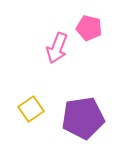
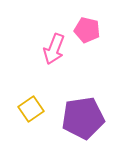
pink pentagon: moved 2 px left, 2 px down
pink arrow: moved 3 px left, 1 px down
